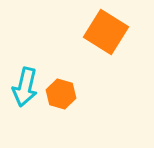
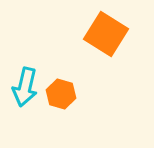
orange square: moved 2 px down
